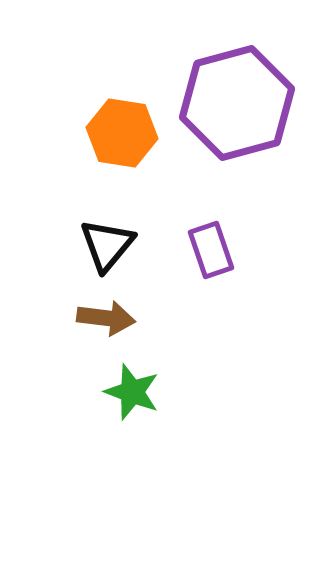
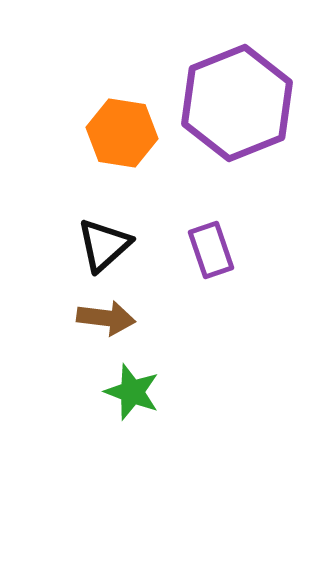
purple hexagon: rotated 7 degrees counterclockwise
black triangle: moved 3 px left; rotated 8 degrees clockwise
